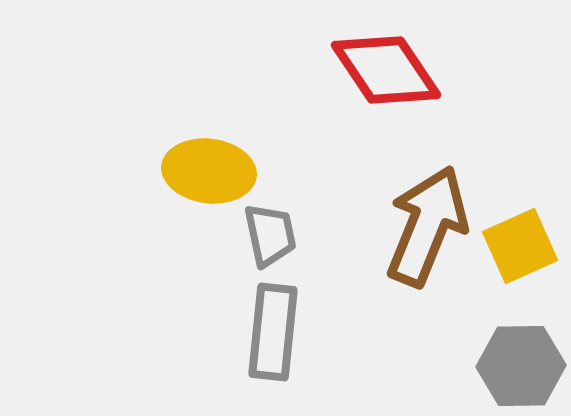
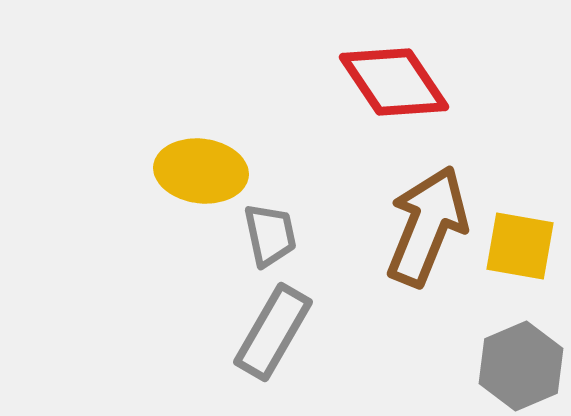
red diamond: moved 8 px right, 12 px down
yellow ellipse: moved 8 px left
yellow square: rotated 34 degrees clockwise
gray rectangle: rotated 24 degrees clockwise
gray hexagon: rotated 22 degrees counterclockwise
